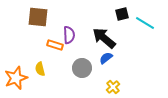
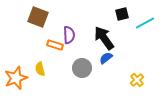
brown square: rotated 15 degrees clockwise
cyan line: rotated 60 degrees counterclockwise
black arrow: rotated 15 degrees clockwise
yellow cross: moved 24 px right, 7 px up
